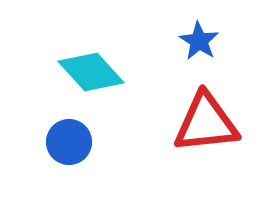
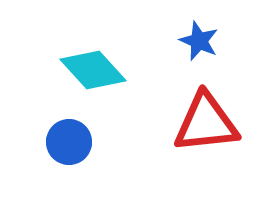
blue star: rotated 9 degrees counterclockwise
cyan diamond: moved 2 px right, 2 px up
